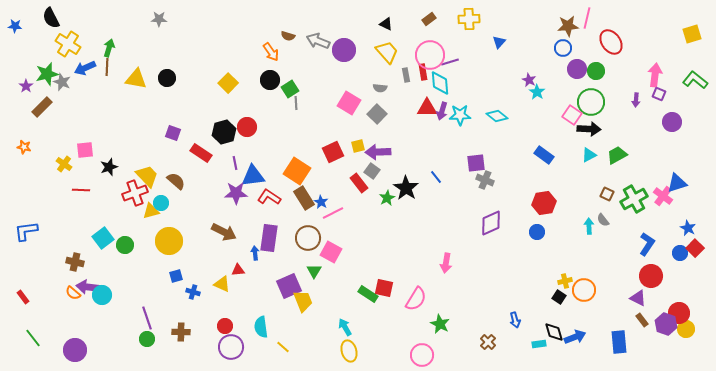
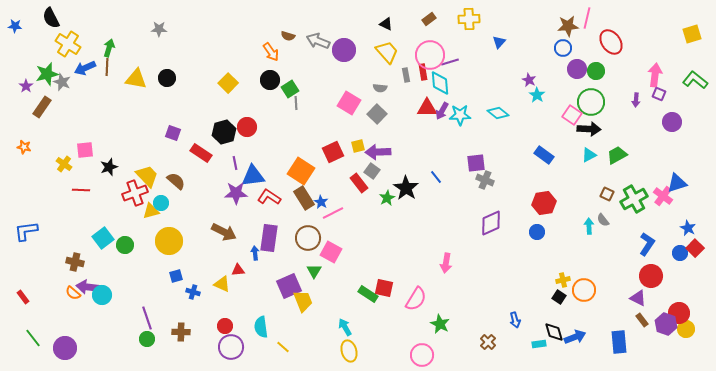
gray star at (159, 19): moved 10 px down
cyan star at (537, 92): moved 3 px down
brown rectangle at (42, 107): rotated 10 degrees counterclockwise
purple arrow at (442, 111): rotated 12 degrees clockwise
cyan diamond at (497, 116): moved 1 px right, 3 px up
orange square at (297, 171): moved 4 px right
yellow cross at (565, 281): moved 2 px left, 1 px up
purple circle at (75, 350): moved 10 px left, 2 px up
